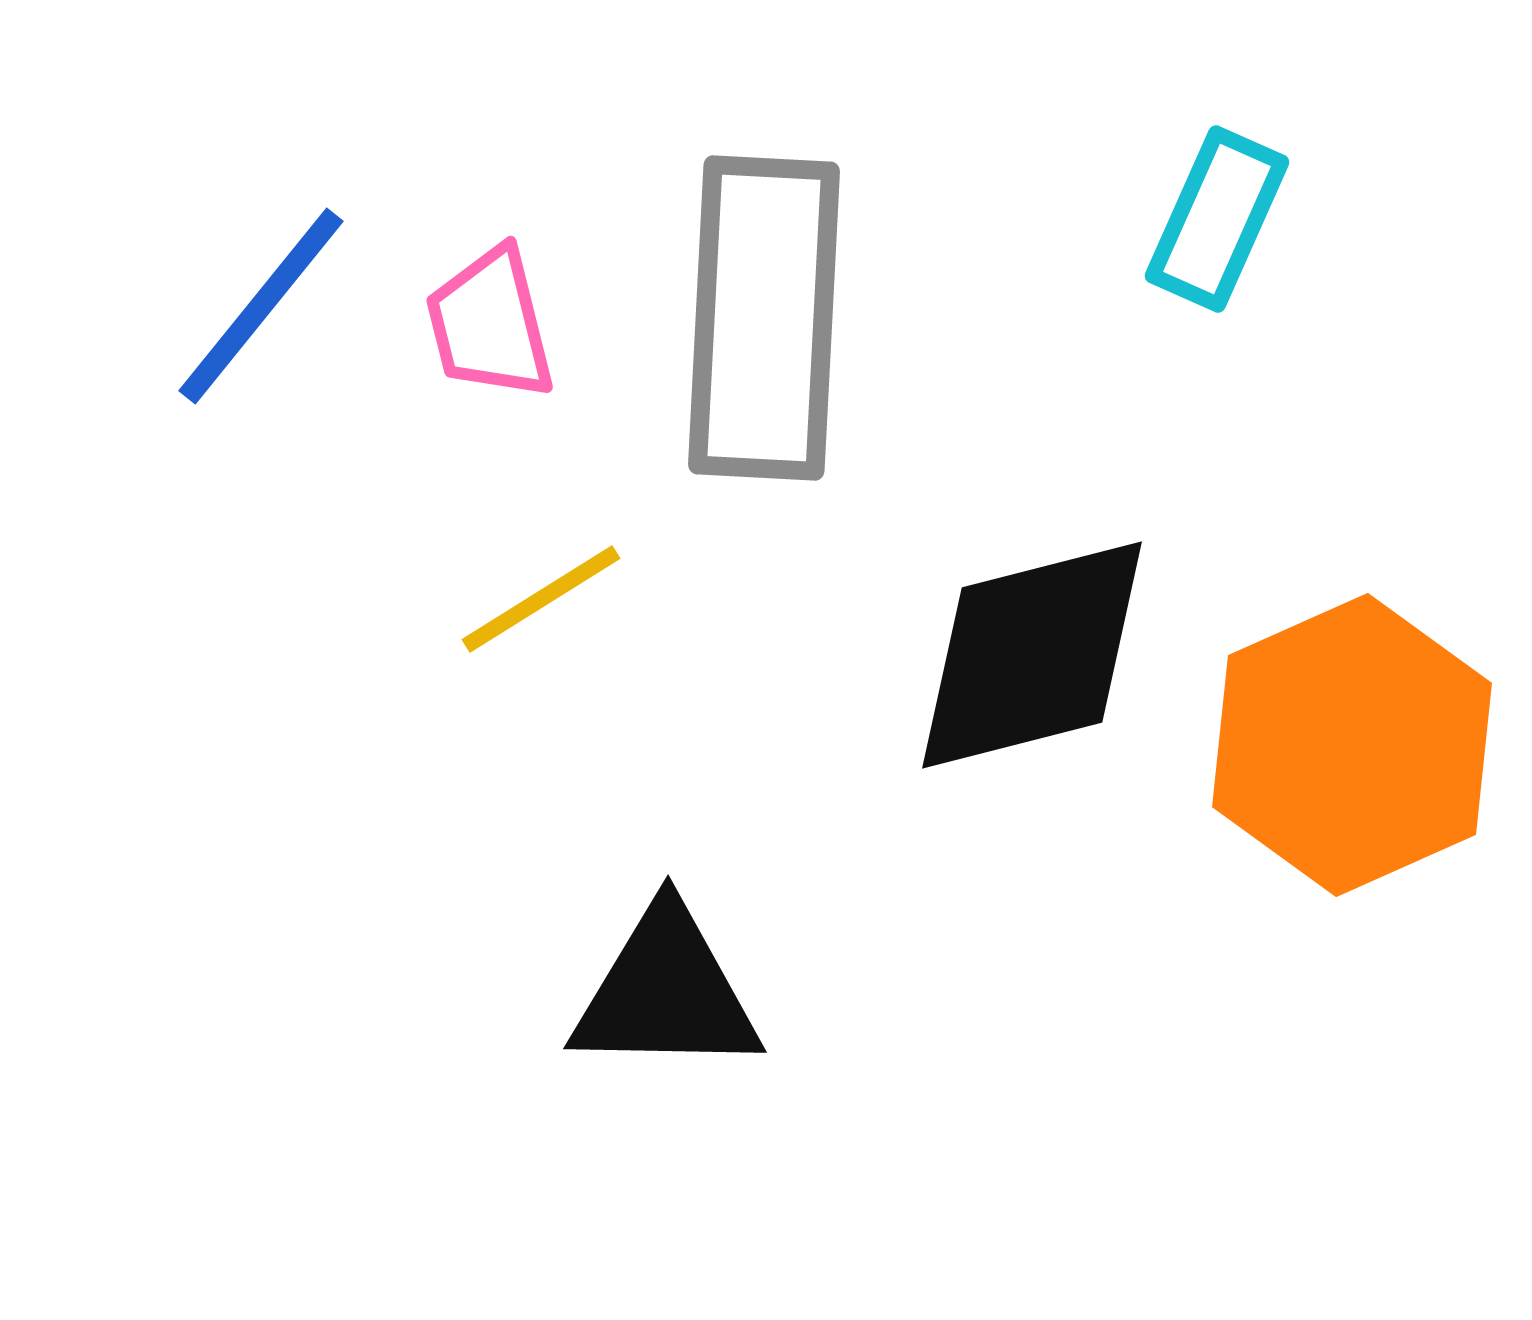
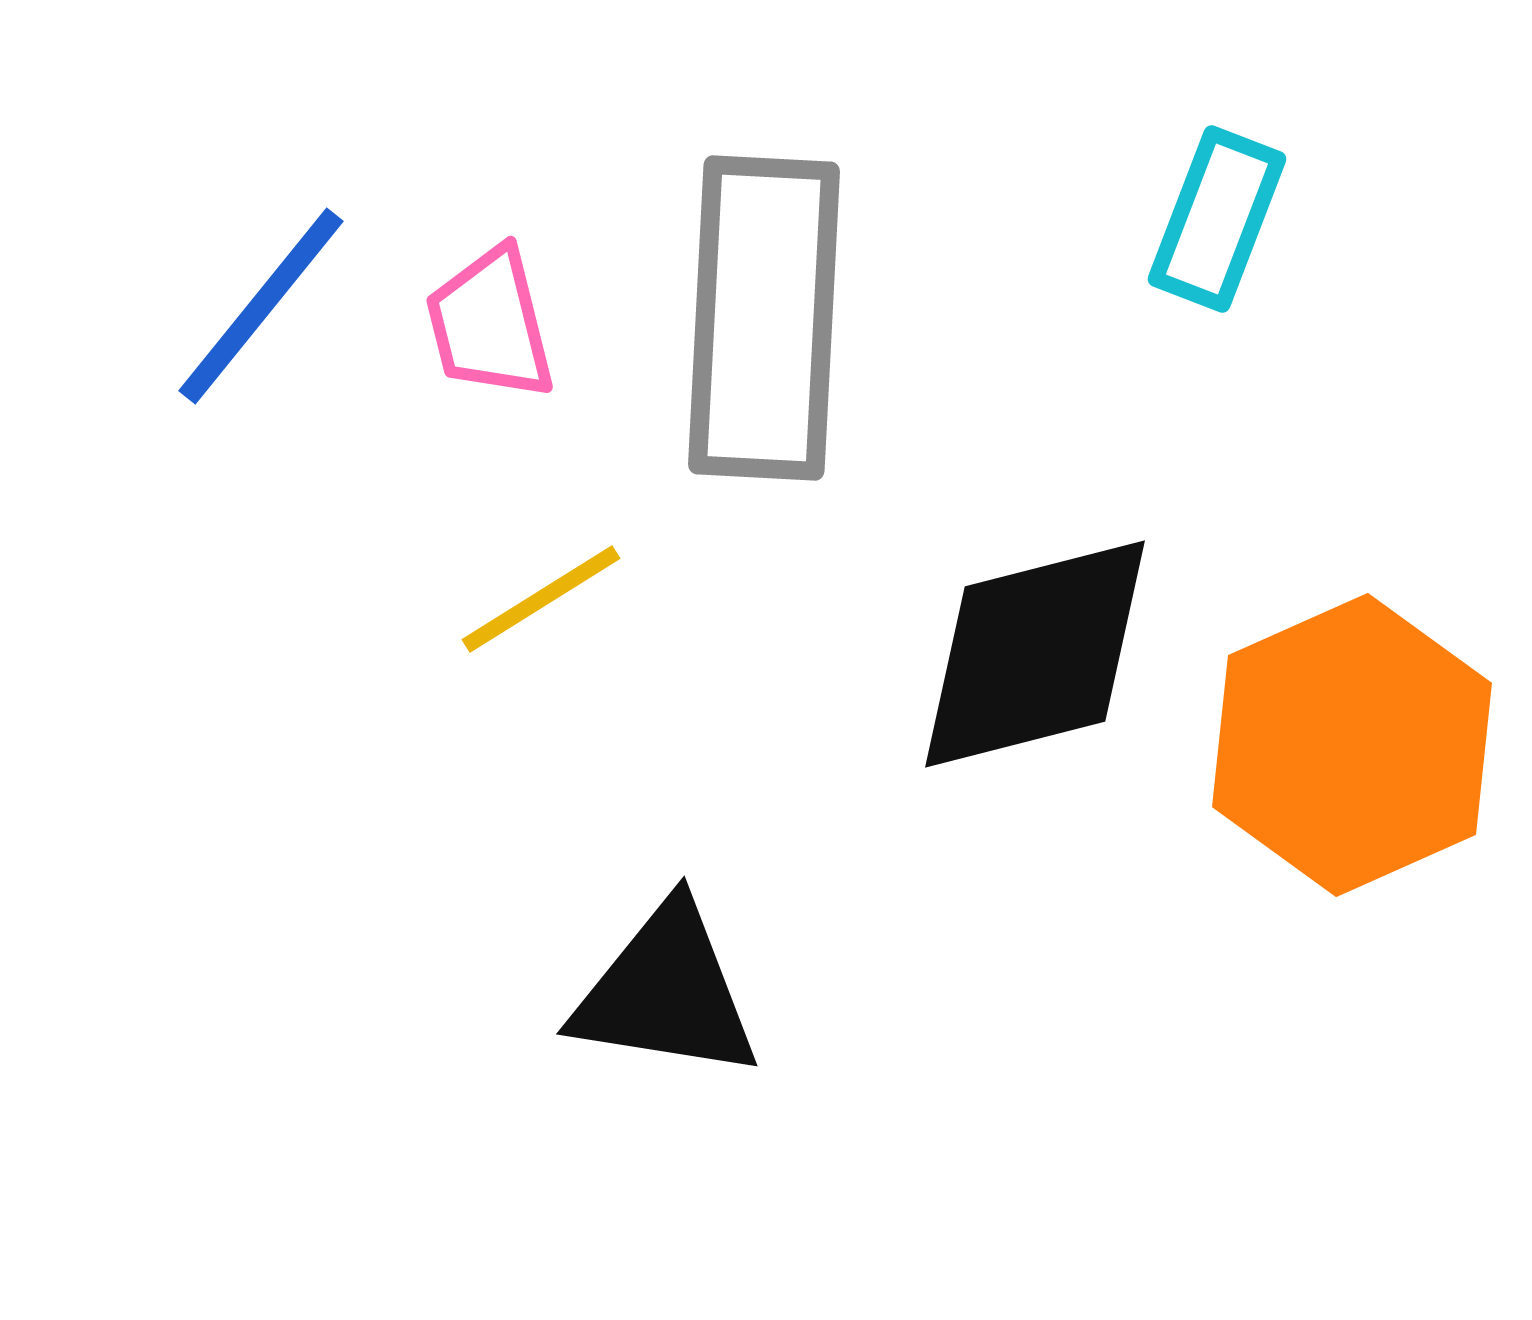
cyan rectangle: rotated 3 degrees counterclockwise
black diamond: moved 3 px right, 1 px up
black triangle: rotated 8 degrees clockwise
